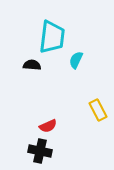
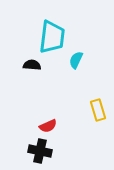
yellow rectangle: rotated 10 degrees clockwise
